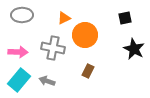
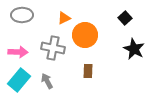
black square: rotated 32 degrees counterclockwise
brown rectangle: rotated 24 degrees counterclockwise
gray arrow: rotated 42 degrees clockwise
